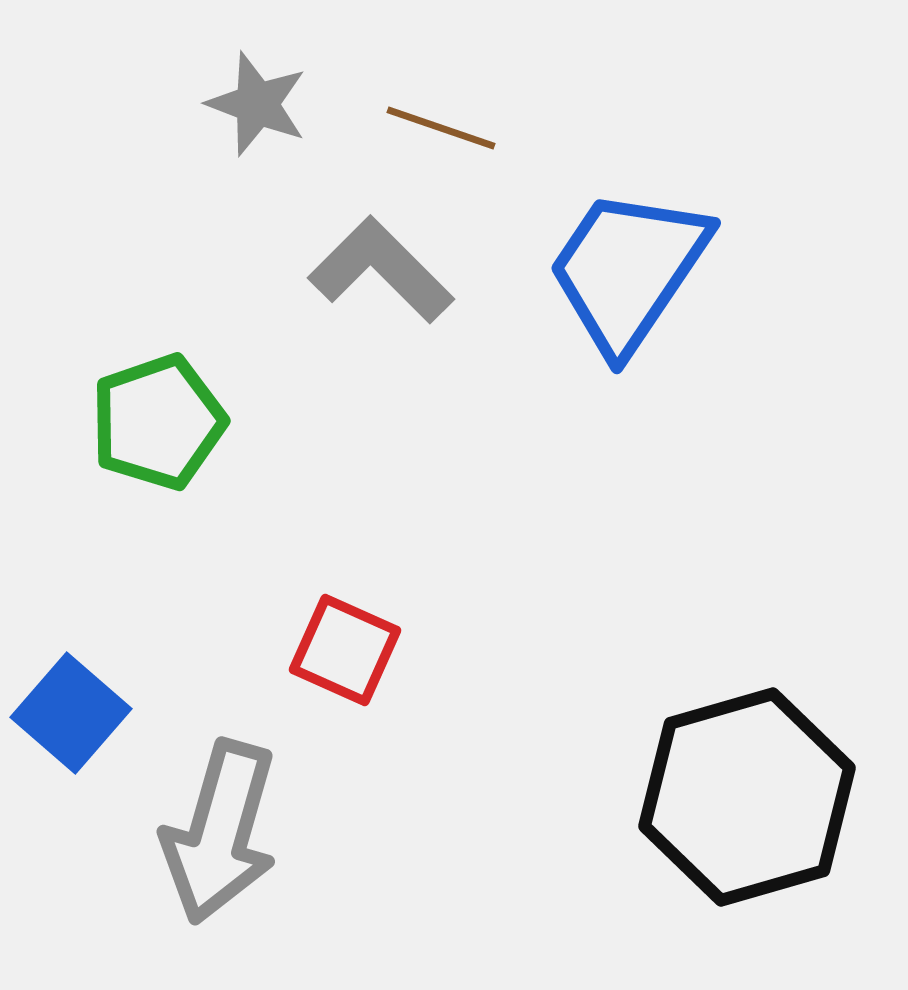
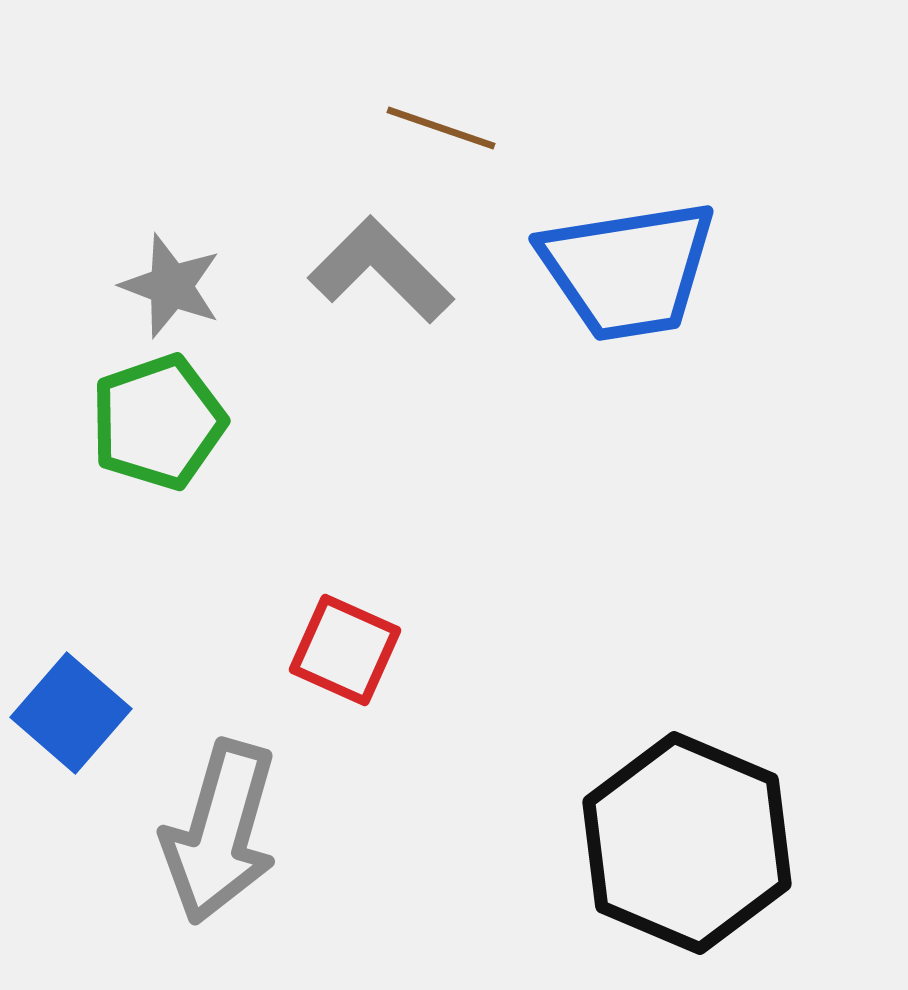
gray star: moved 86 px left, 182 px down
blue trapezoid: rotated 133 degrees counterclockwise
black hexagon: moved 60 px left, 46 px down; rotated 21 degrees counterclockwise
